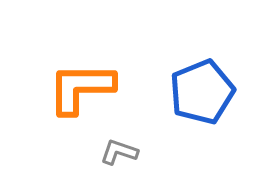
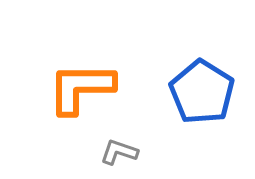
blue pentagon: rotated 18 degrees counterclockwise
